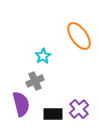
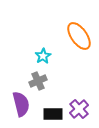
gray cross: moved 3 px right
